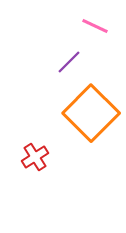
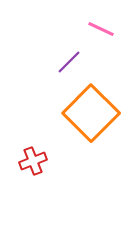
pink line: moved 6 px right, 3 px down
red cross: moved 2 px left, 4 px down; rotated 12 degrees clockwise
